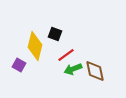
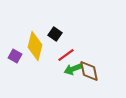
black square: rotated 16 degrees clockwise
purple square: moved 4 px left, 9 px up
brown diamond: moved 6 px left
